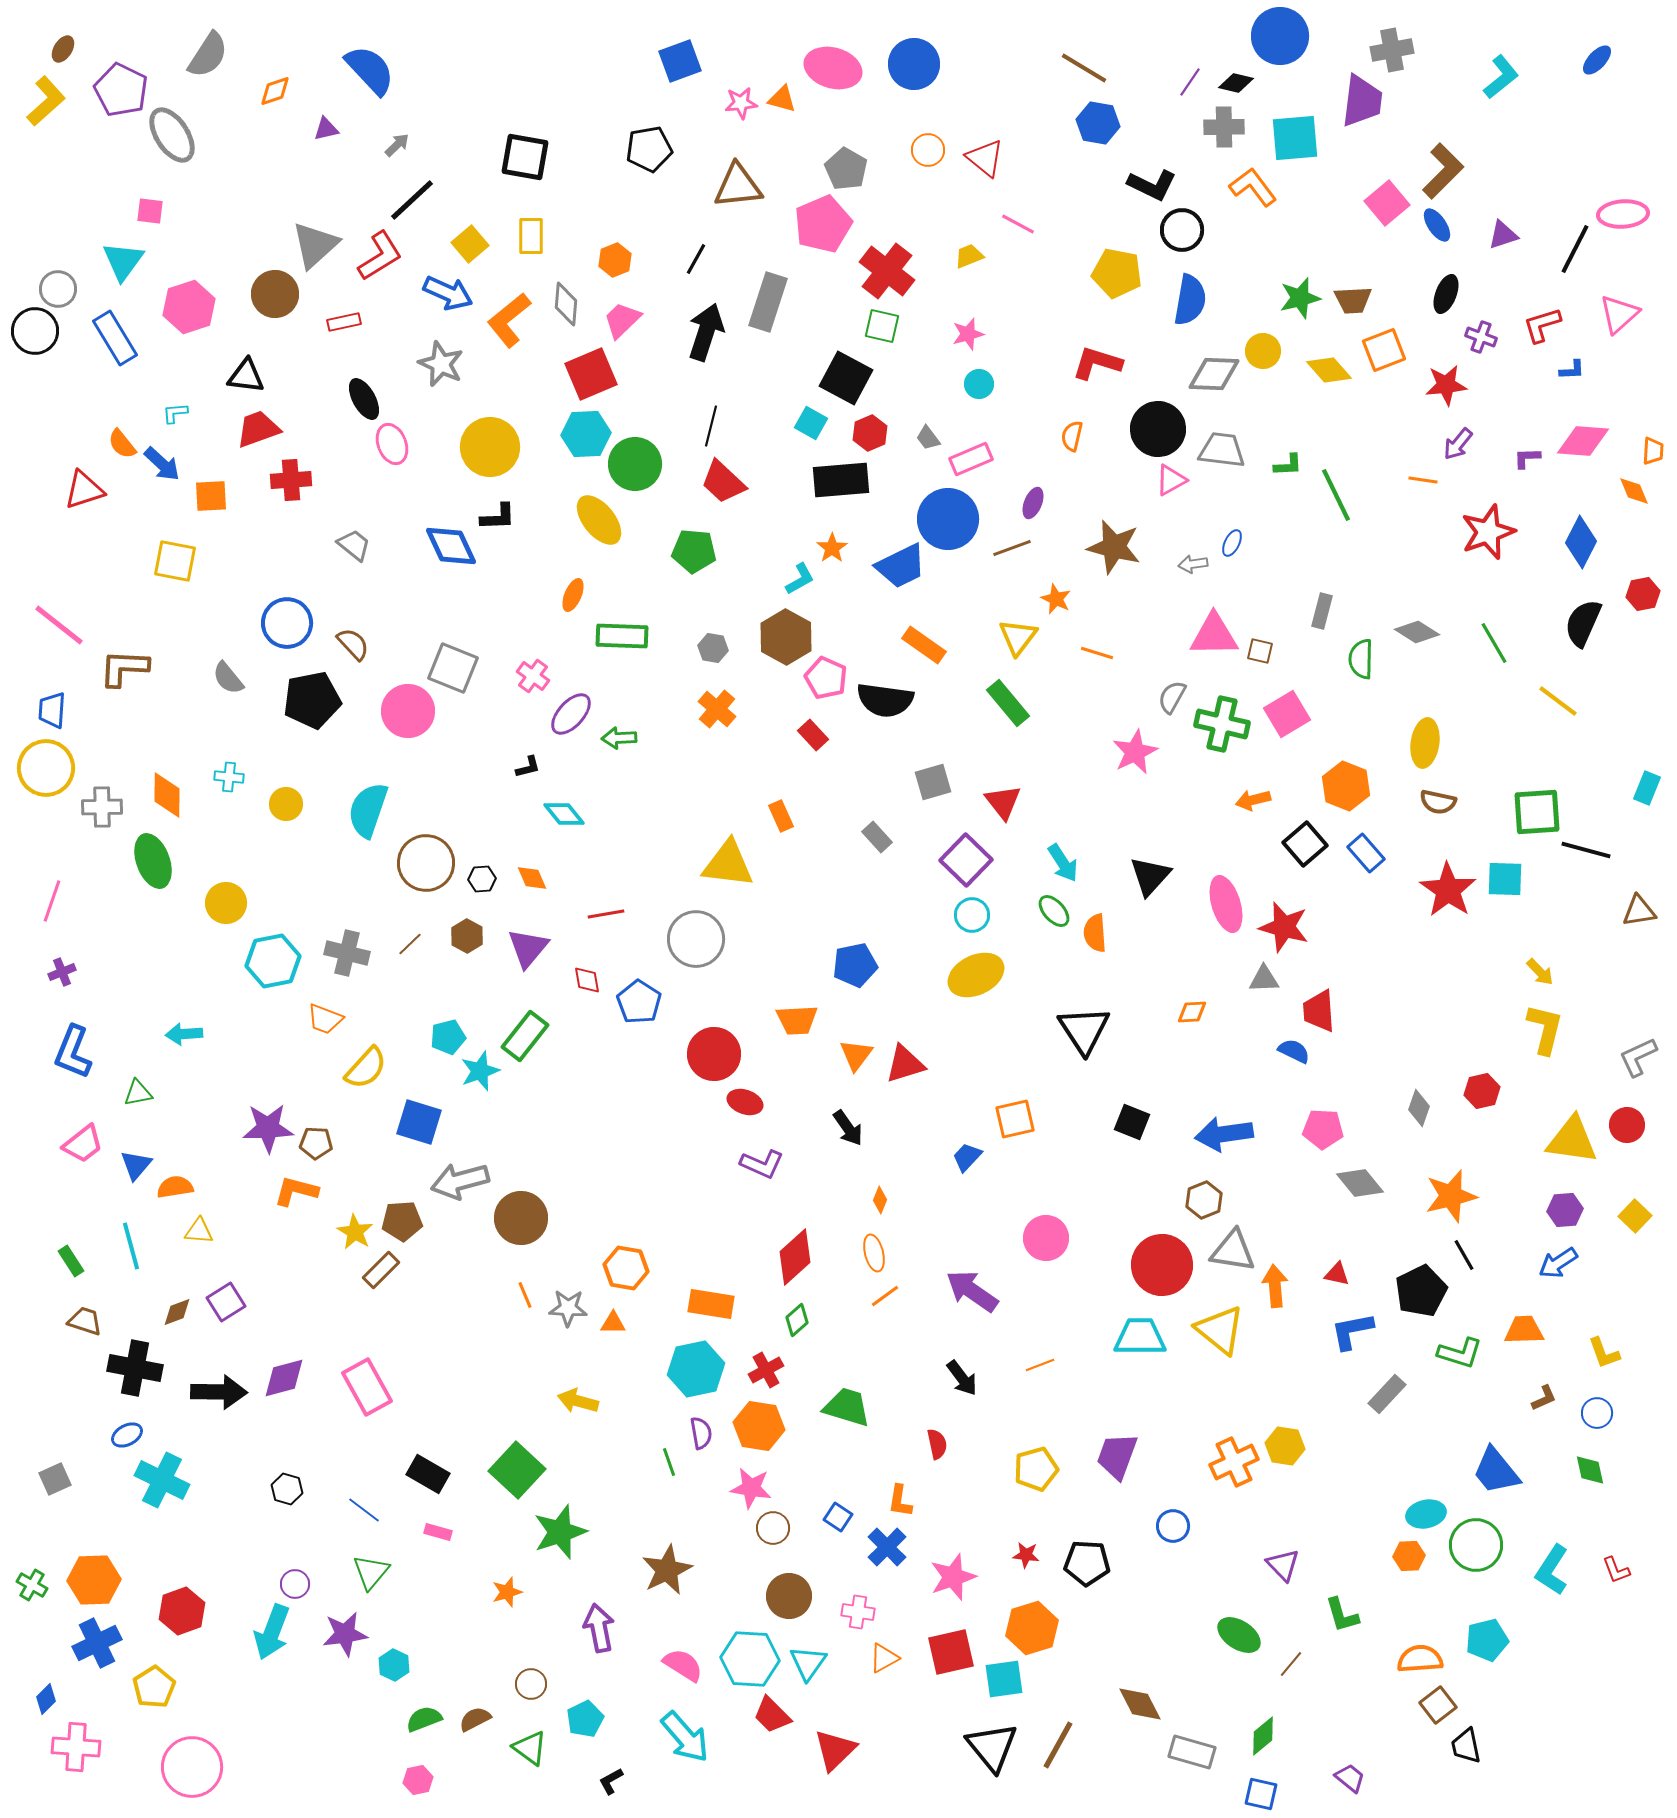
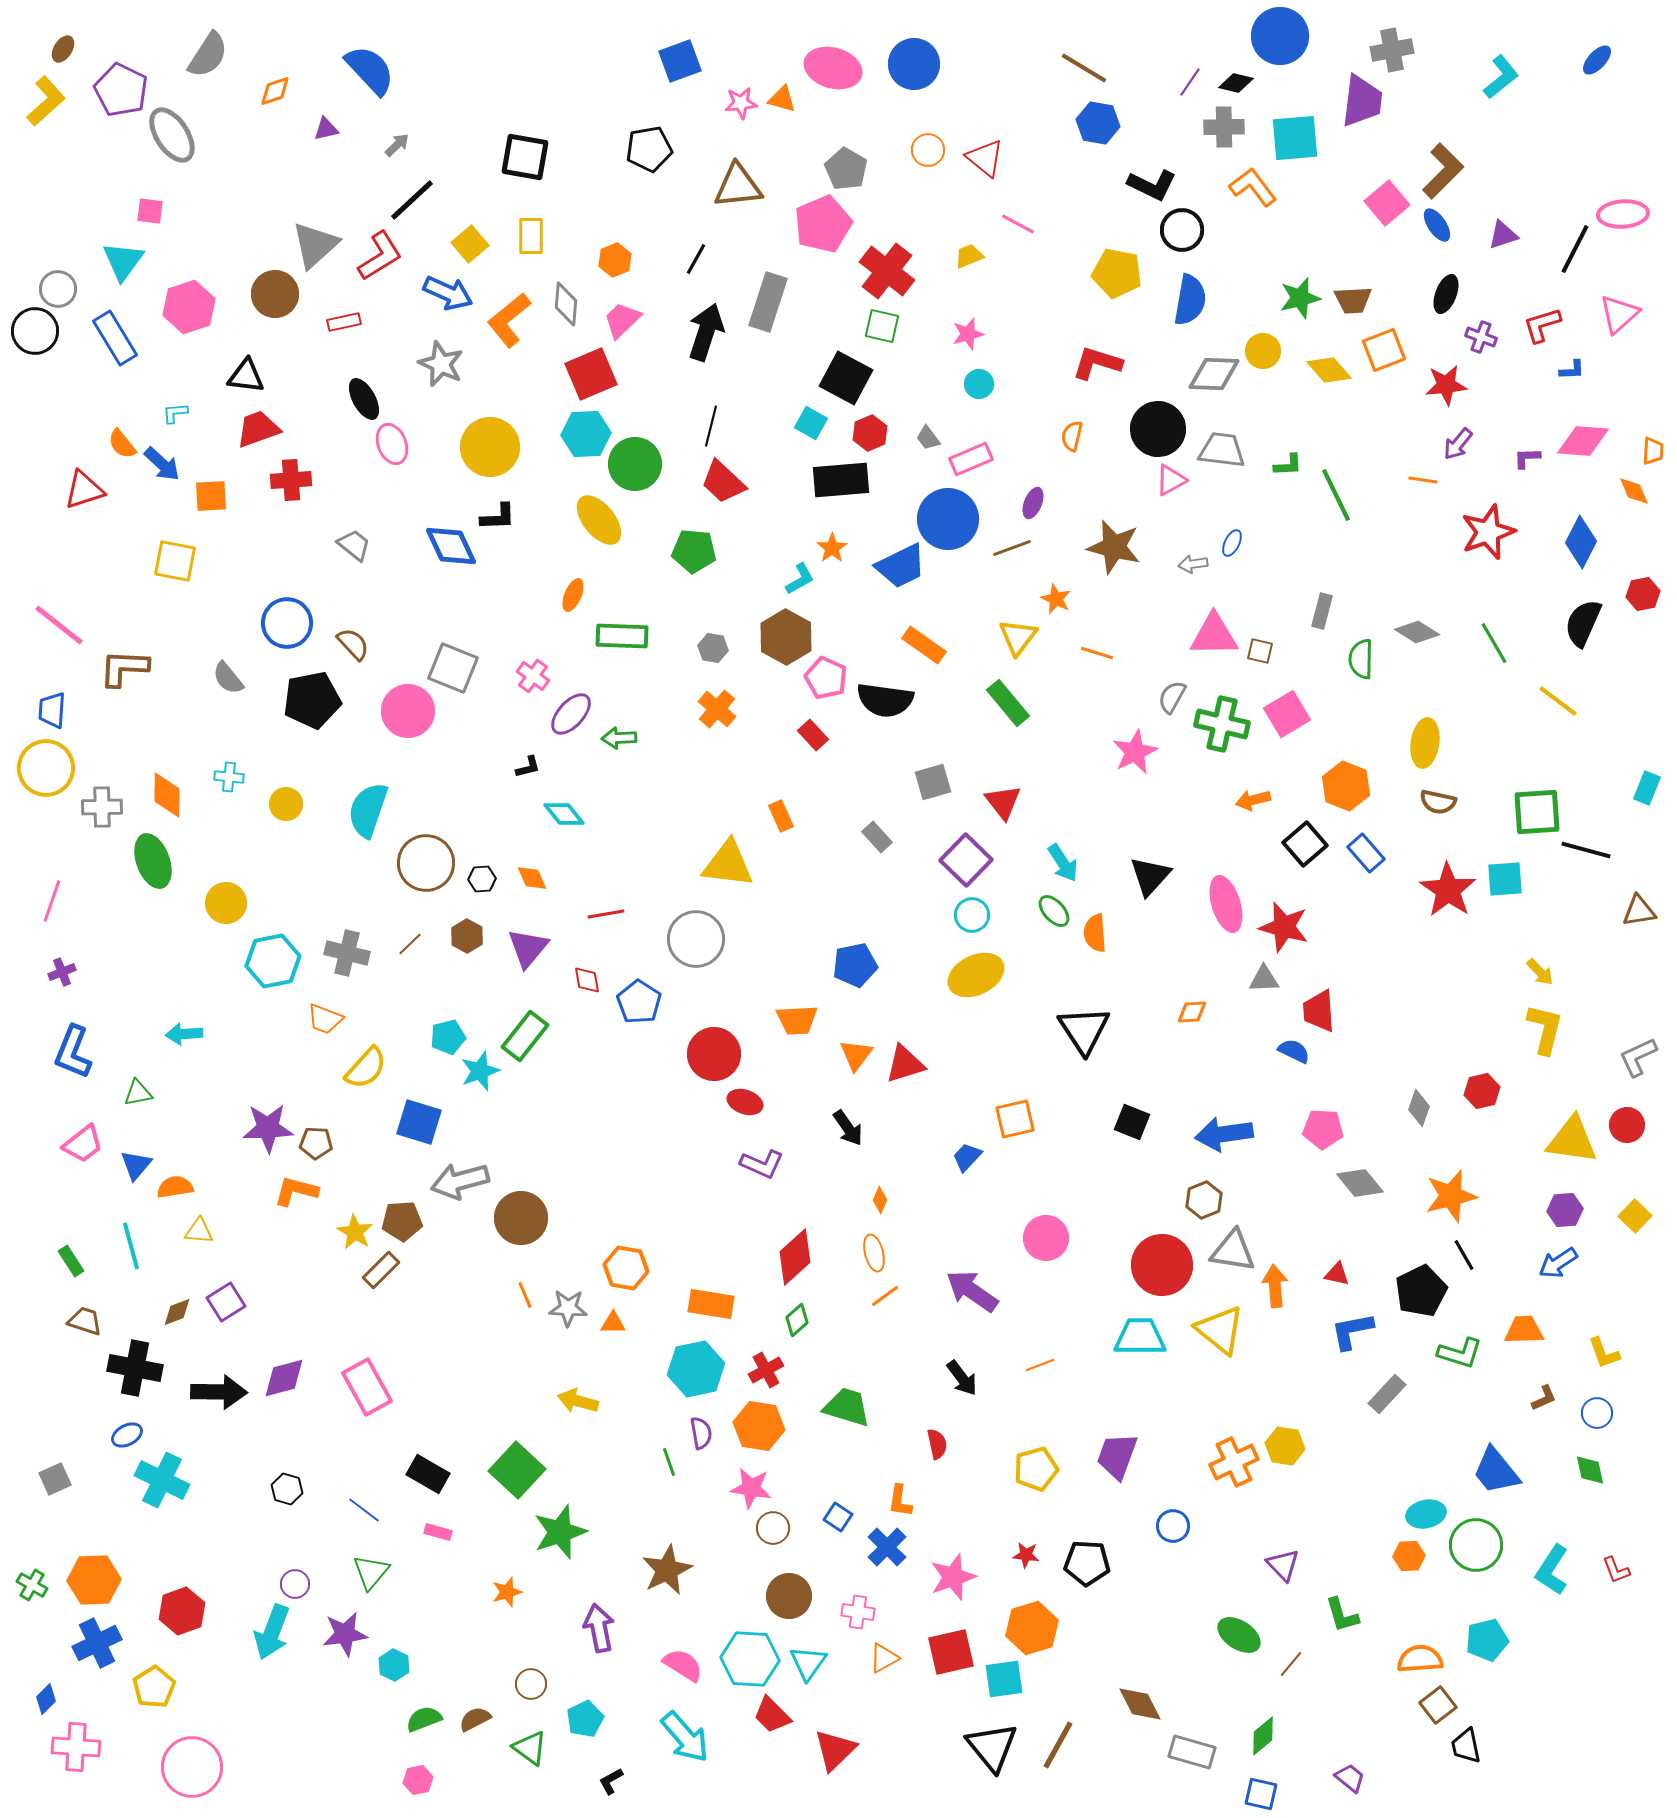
cyan square at (1505, 879): rotated 6 degrees counterclockwise
